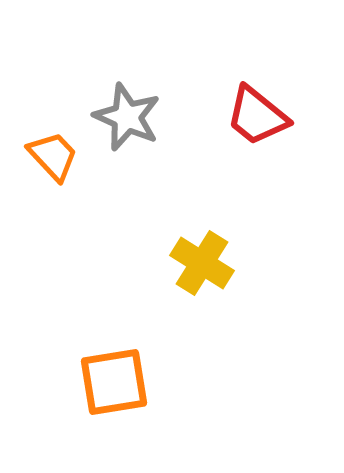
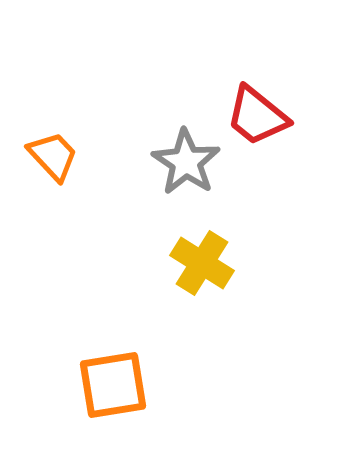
gray star: moved 59 px right, 45 px down; rotated 10 degrees clockwise
orange square: moved 1 px left, 3 px down
